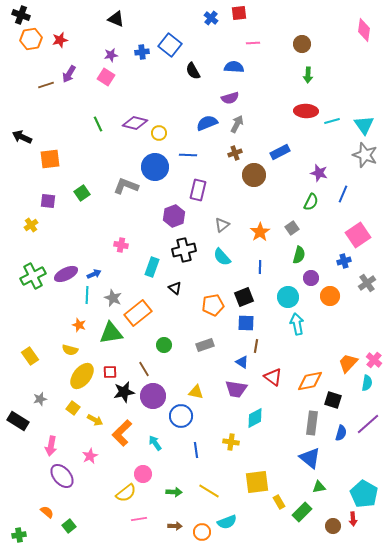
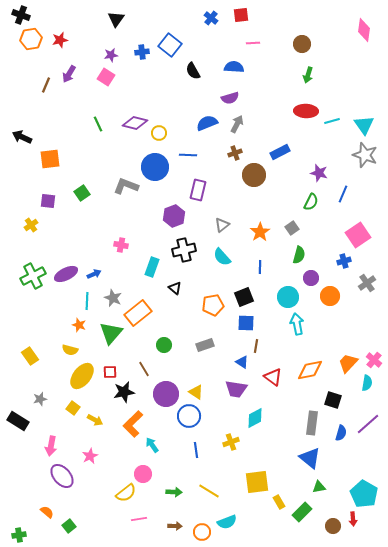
red square at (239, 13): moved 2 px right, 2 px down
black triangle at (116, 19): rotated 42 degrees clockwise
green arrow at (308, 75): rotated 14 degrees clockwise
brown line at (46, 85): rotated 49 degrees counterclockwise
cyan line at (87, 295): moved 6 px down
green triangle at (111, 333): rotated 40 degrees counterclockwise
orange diamond at (310, 381): moved 11 px up
yellow triangle at (196, 392): rotated 21 degrees clockwise
purple circle at (153, 396): moved 13 px right, 2 px up
blue circle at (181, 416): moved 8 px right
orange L-shape at (122, 433): moved 11 px right, 9 px up
yellow cross at (231, 442): rotated 28 degrees counterclockwise
cyan arrow at (155, 443): moved 3 px left, 2 px down
